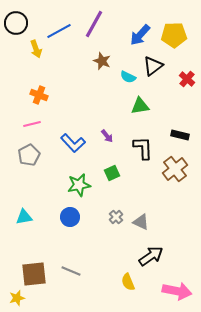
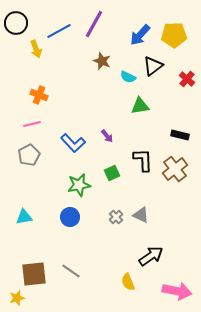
black L-shape: moved 12 px down
gray triangle: moved 7 px up
gray line: rotated 12 degrees clockwise
